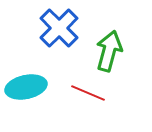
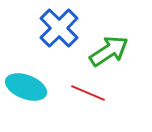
green arrow: rotated 42 degrees clockwise
cyan ellipse: rotated 33 degrees clockwise
